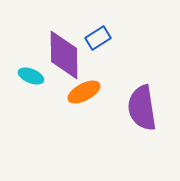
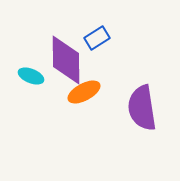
blue rectangle: moved 1 px left
purple diamond: moved 2 px right, 5 px down
